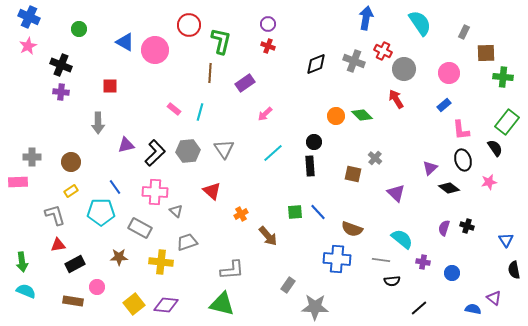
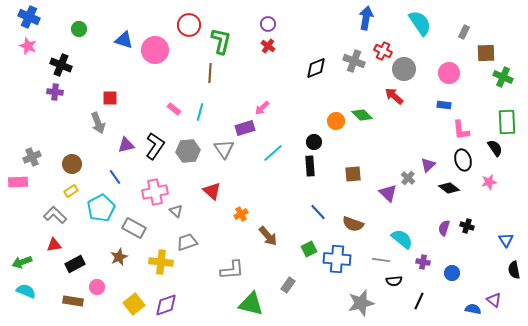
blue triangle at (125, 42): moved 1 px left, 2 px up; rotated 12 degrees counterclockwise
pink star at (28, 46): rotated 24 degrees counterclockwise
red cross at (268, 46): rotated 16 degrees clockwise
black diamond at (316, 64): moved 4 px down
green cross at (503, 77): rotated 18 degrees clockwise
purple rectangle at (245, 83): moved 45 px down; rotated 18 degrees clockwise
red square at (110, 86): moved 12 px down
purple cross at (61, 92): moved 6 px left
red arrow at (396, 99): moved 2 px left, 3 px up; rotated 18 degrees counterclockwise
blue rectangle at (444, 105): rotated 48 degrees clockwise
pink arrow at (265, 114): moved 3 px left, 6 px up
orange circle at (336, 116): moved 5 px down
green rectangle at (507, 122): rotated 40 degrees counterclockwise
gray arrow at (98, 123): rotated 20 degrees counterclockwise
black L-shape at (155, 153): moved 7 px up; rotated 12 degrees counterclockwise
gray cross at (32, 157): rotated 24 degrees counterclockwise
gray cross at (375, 158): moved 33 px right, 20 px down
brown circle at (71, 162): moved 1 px right, 2 px down
purple triangle at (430, 168): moved 2 px left, 3 px up
brown square at (353, 174): rotated 18 degrees counterclockwise
blue line at (115, 187): moved 10 px up
pink cross at (155, 192): rotated 15 degrees counterclockwise
purple triangle at (396, 193): moved 8 px left
cyan pentagon at (101, 212): moved 4 px up; rotated 28 degrees counterclockwise
green square at (295, 212): moved 14 px right, 37 px down; rotated 21 degrees counterclockwise
gray L-shape at (55, 215): rotated 30 degrees counterclockwise
gray rectangle at (140, 228): moved 6 px left
brown semicircle at (352, 229): moved 1 px right, 5 px up
red triangle at (58, 245): moved 4 px left
brown star at (119, 257): rotated 24 degrees counterclockwise
green arrow at (22, 262): rotated 78 degrees clockwise
black semicircle at (392, 281): moved 2 px right
purple triangle at (494, 298): moved 2 px down
green triangle at (222, 304): moved 29 px right
purple diamond at (166, 305): rotated 25 degrees counterclockwise
gray star at (315, 307): moved 46 px right, 4 px up; rotated 16 degrees counterclockwise
black line at (419, 308): moved 7 px up; rotated 24 degrees counterclockwise
